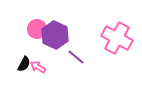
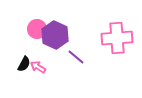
pink cross: rotated 32 degrees counterclockwise
